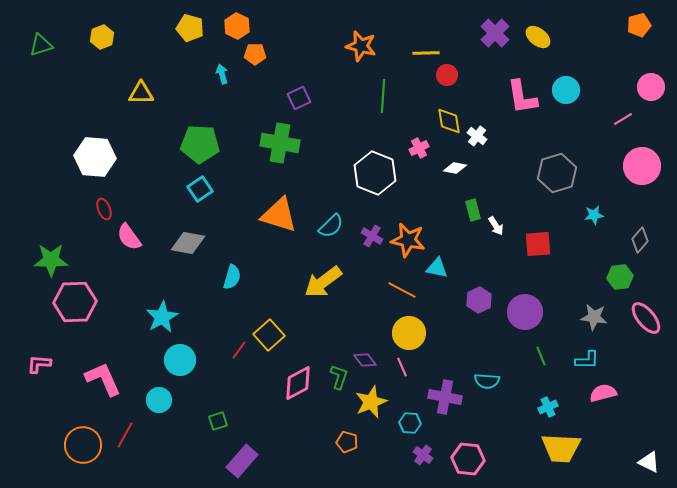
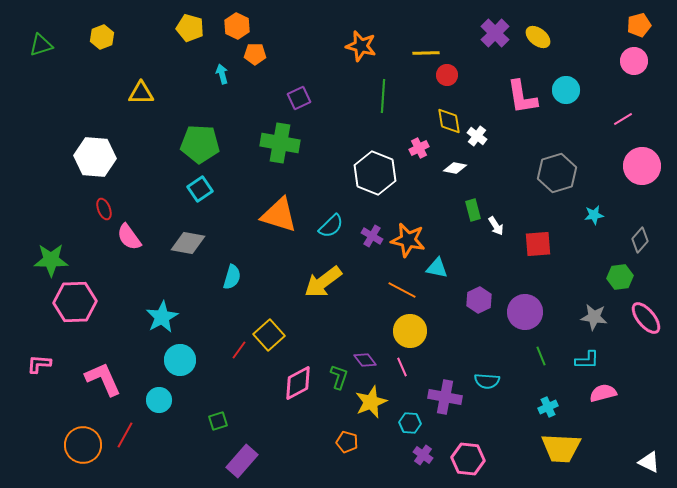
pink circle at (651, 87): moved 17 px left, 26 px up
yellow circle at (409, 333): moved 1 px right, 2 px up
